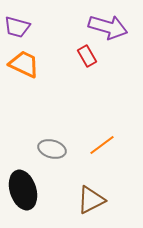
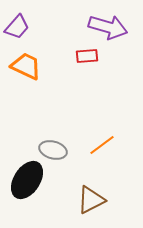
purple trapezoid: rotated 64 degrees counterclockwise
red rectangle: rotated 65 degrees counterclockwise
orange trapezoid: moved 2 px right, 2 px down
gray ellipse: moved 1 px right, 1 px down
black ellipse: moved 4 px right, 10 px up; rotated 51 degrees clockwise
